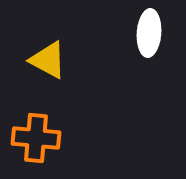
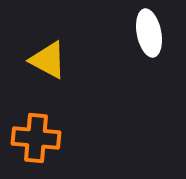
white ellipse: rotated 15 degrees counterclockwise
